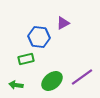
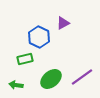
blue hexagon: rotated 20 degrees clockwise
green rectangle: moved 1 px left
green ellipse: moved 1 px left, 2 px up
